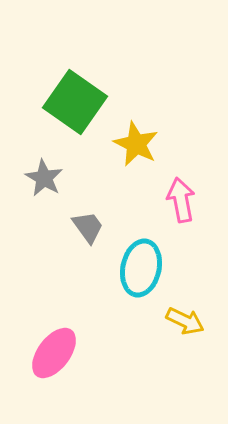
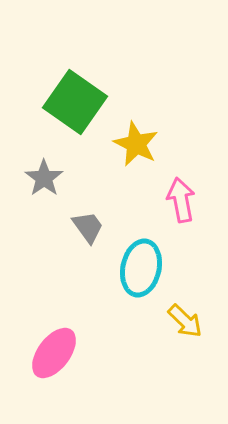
gray star: rotated 6 degrees clockwise
yellow arrow: rotated 18 degrees clockwise
